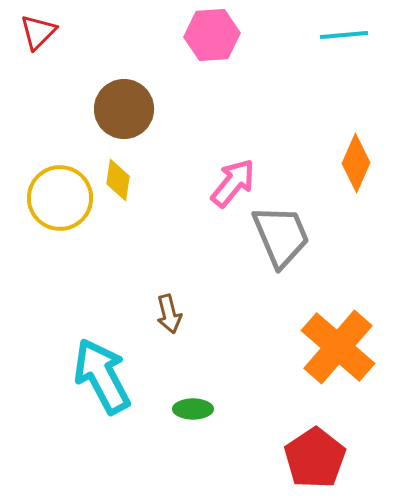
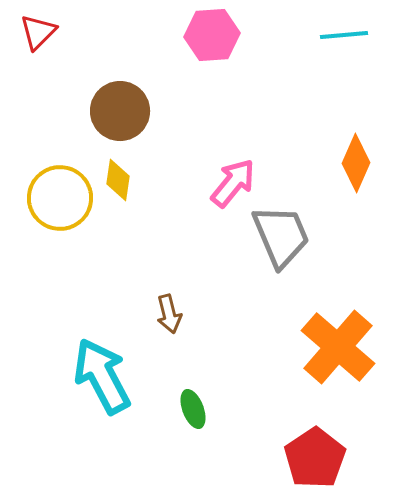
brown circle: moved 4 px left, 2 px down
green ellipse: rotated 69 degrees clockwise
